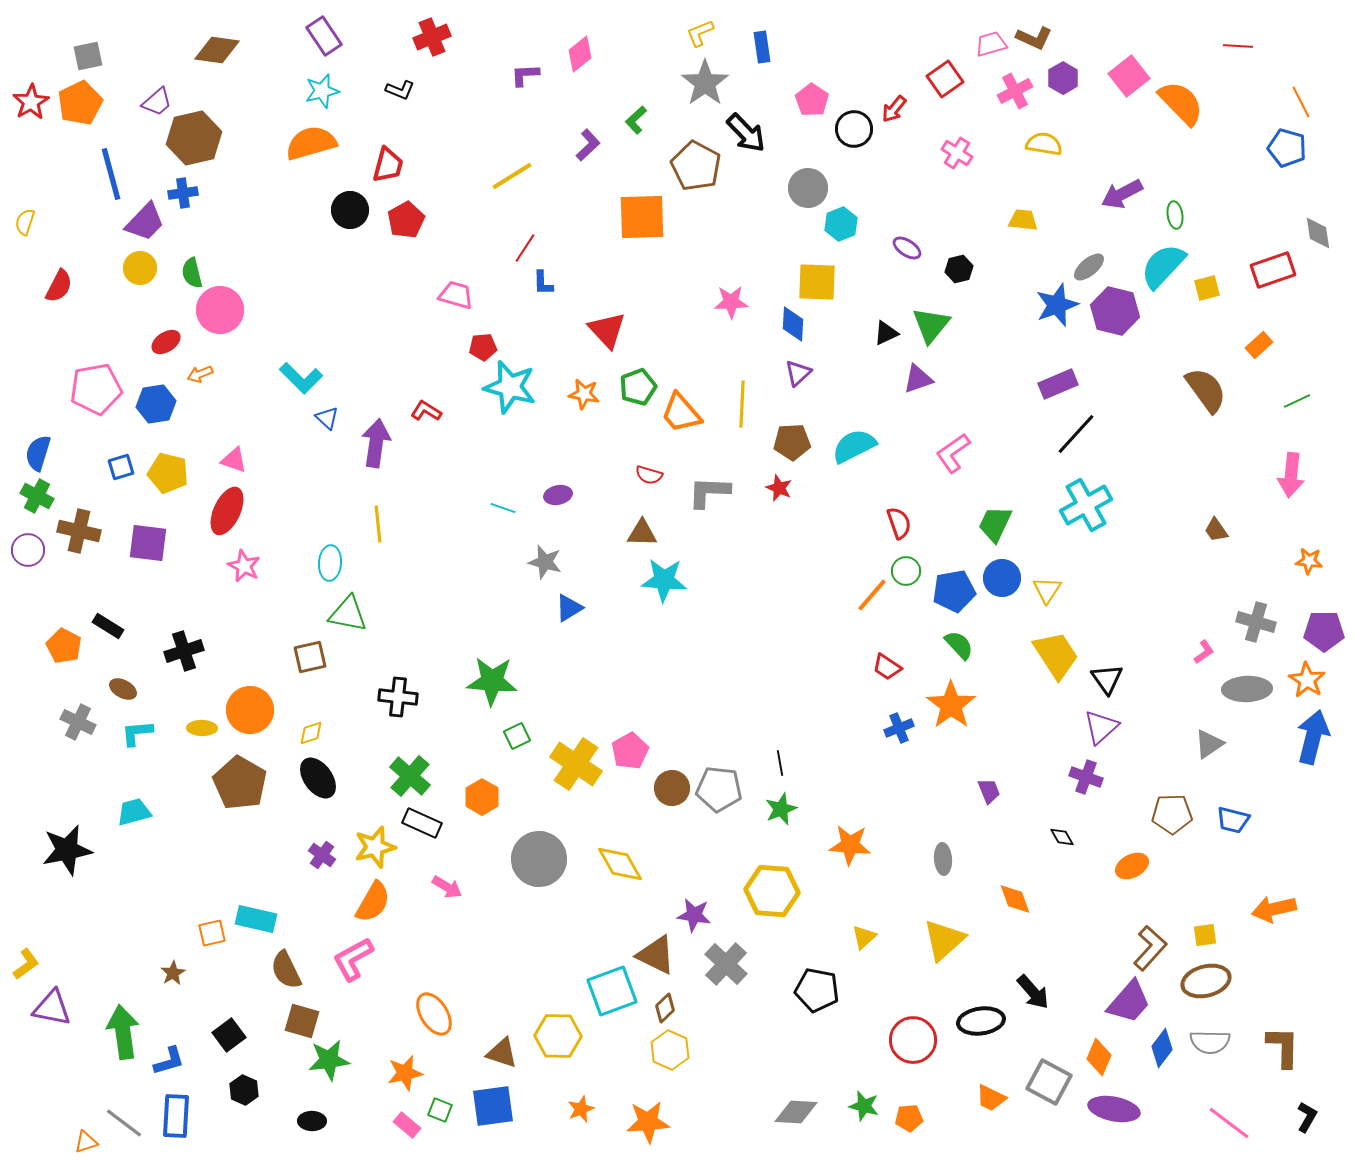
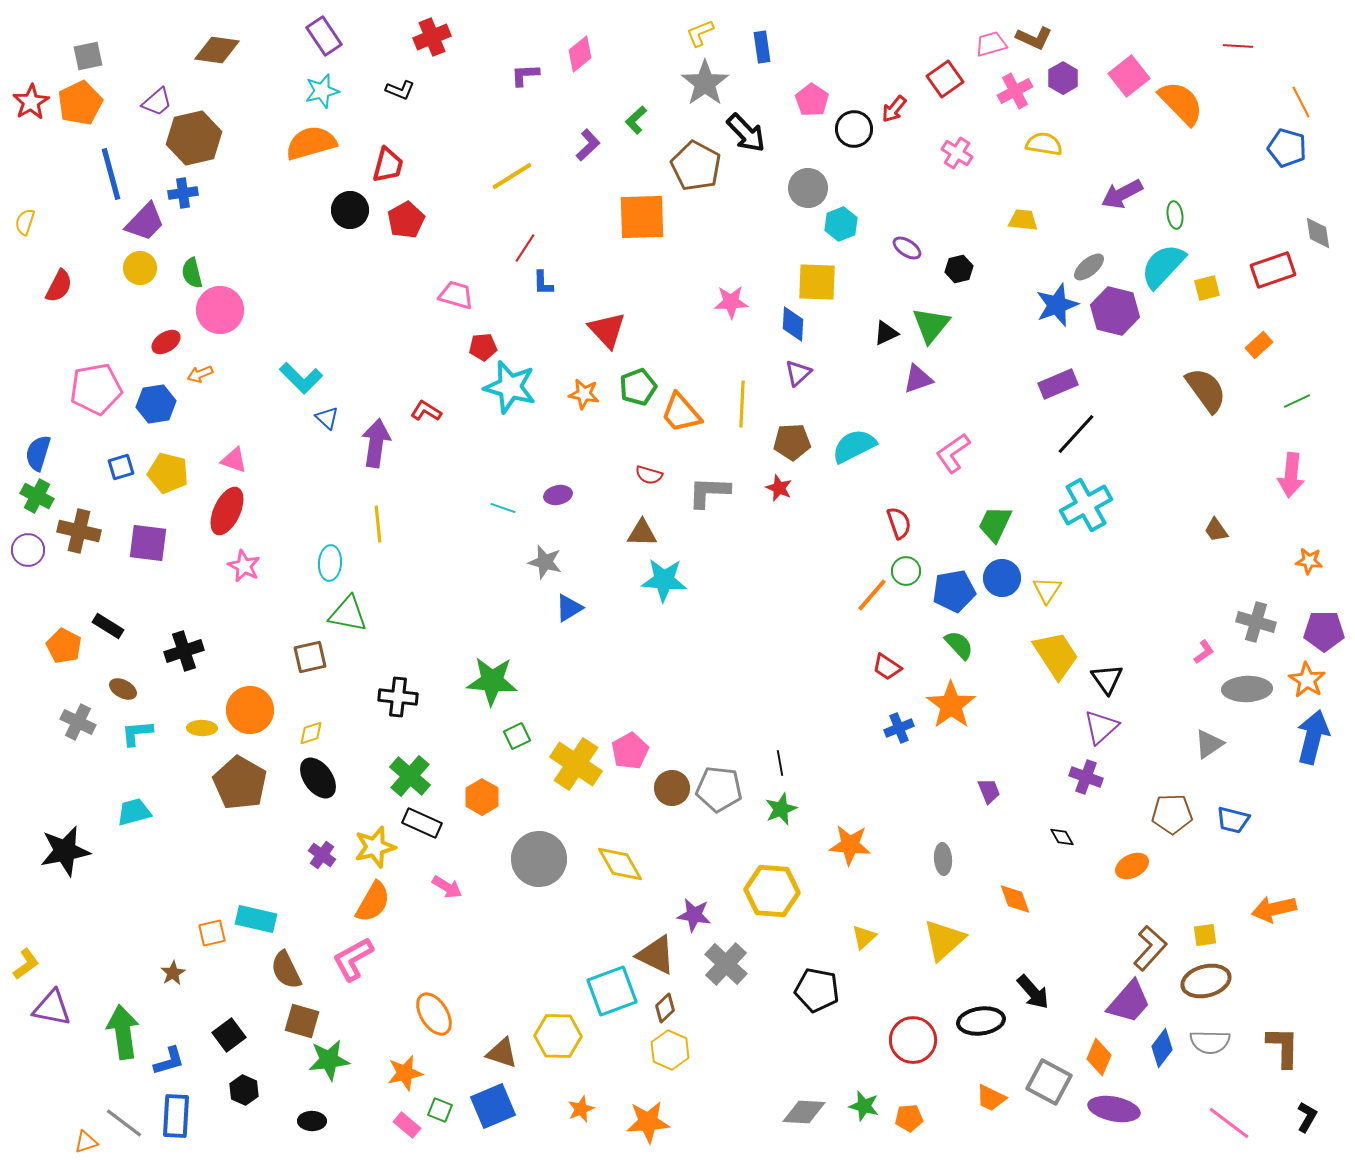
black star at (67, 850): moved 2 px left, 1 px down
blue square at (493, 1106): rotated 15 degrees counterclockwise
gray diamond at (796, 1112): moved 8 px right
